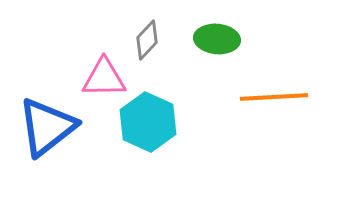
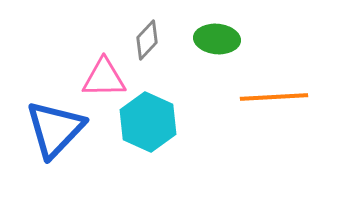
blue triangle: moved 8 px right, 2 px down; rotated 8 degrees counterclockwise
